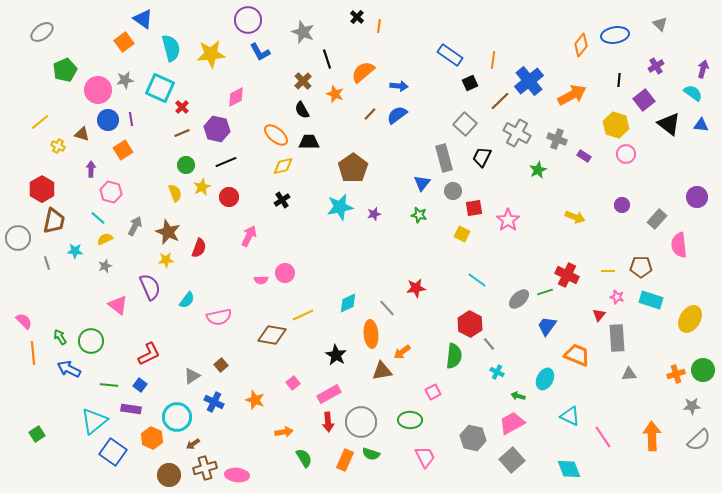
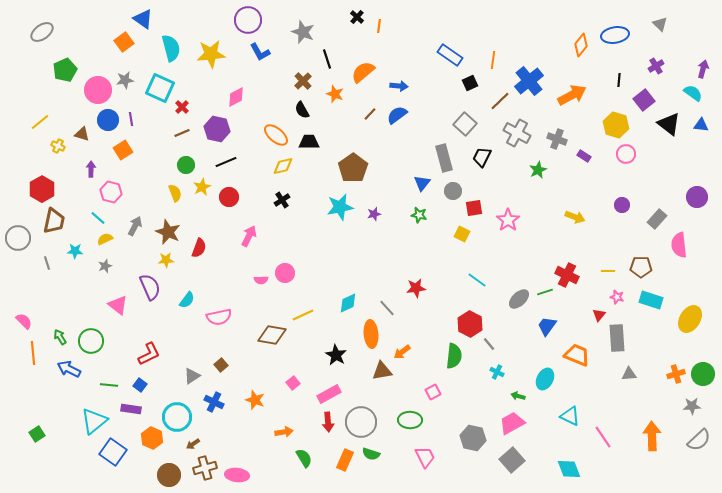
green circle at (703, 370): moved 4 px down
